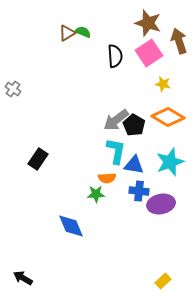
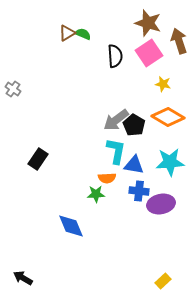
green semicircle: moved 2 px down
cyan star: rotated 16 degrees clockwise
